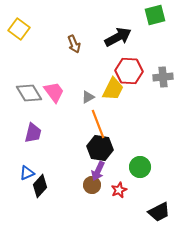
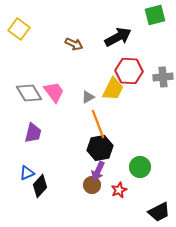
brown arrow: rotated 42 degrees counterclockwise
black hexagon: rotated 20 degrees counterclockwise
